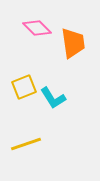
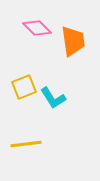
orange trapezoid: moved 2 px up
yellow line: rotated 12 degrees clockwise
